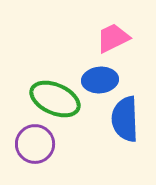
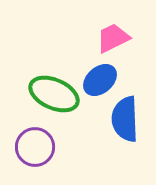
blue ellipse: rotated 36 degrees counterclockwise
green ellipse: moved 1 px left, 5 px up
purple circle: moved 3 px down
